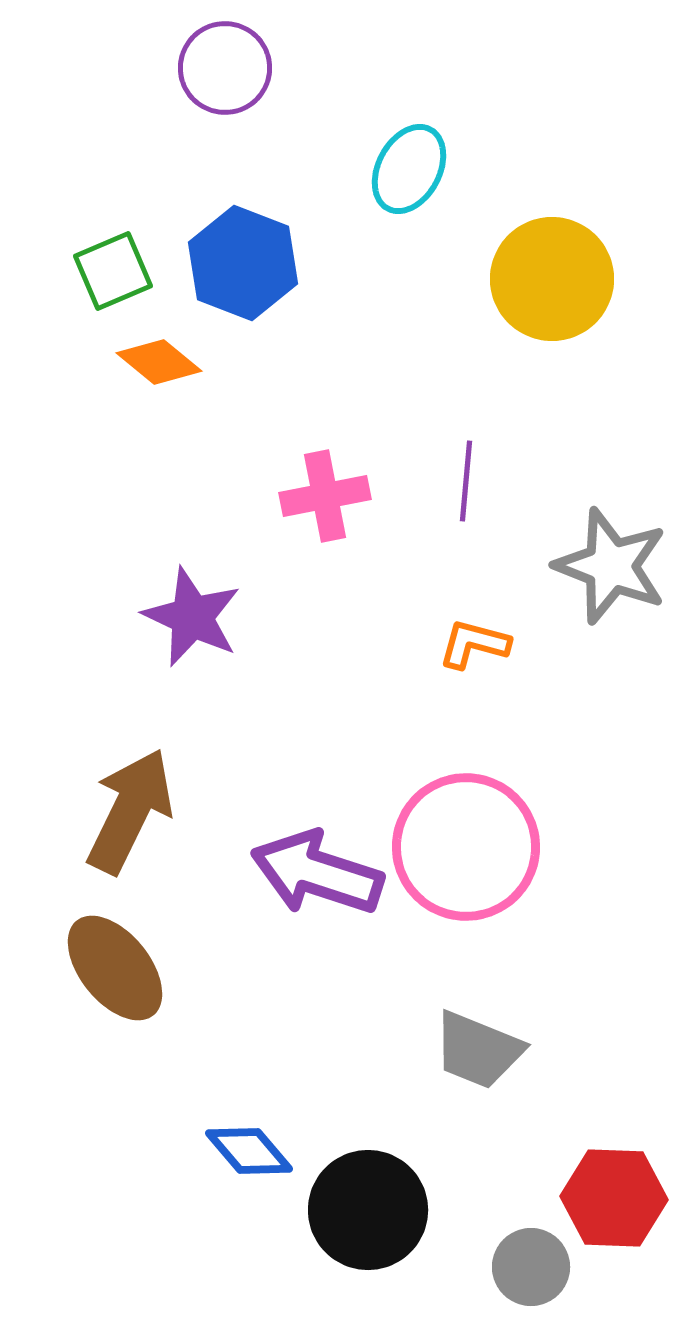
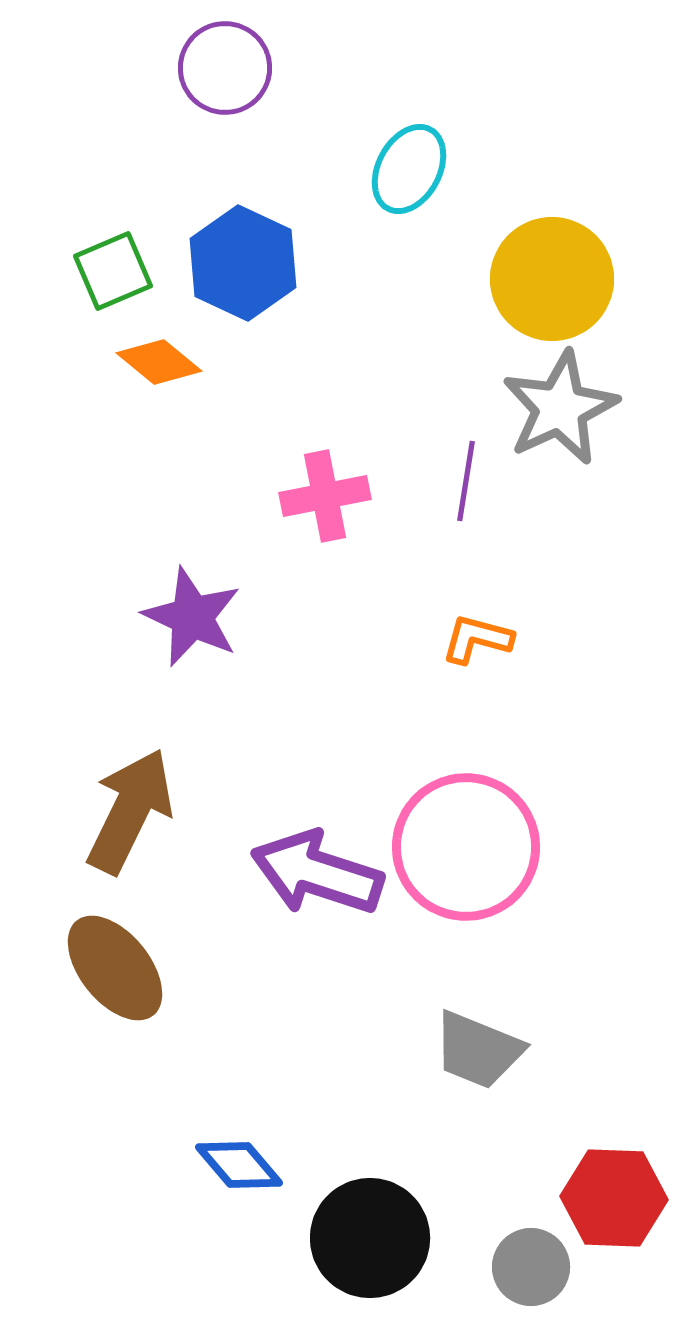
blue hexagon: rotated 4 degrees clockwise
purple line: rotated 4 degrees clockwise
gray star: moved 51 px left, 158 px up; rotated 26 degrees clockwise
orange L-shape: moved 3 px right, 5 px up
blue diamond: moved 10 px left, 14 px down
black circle: moved 2 px right, 28 px down
